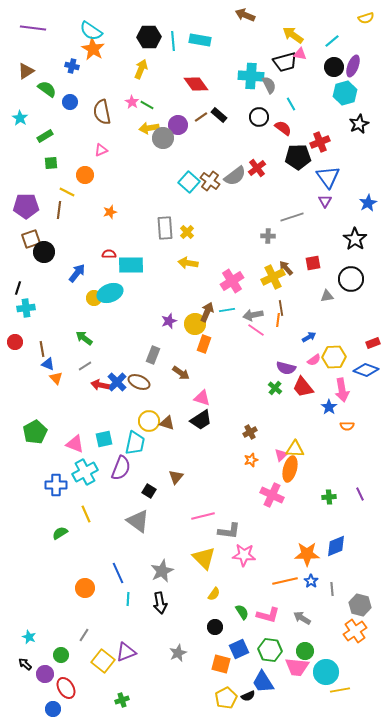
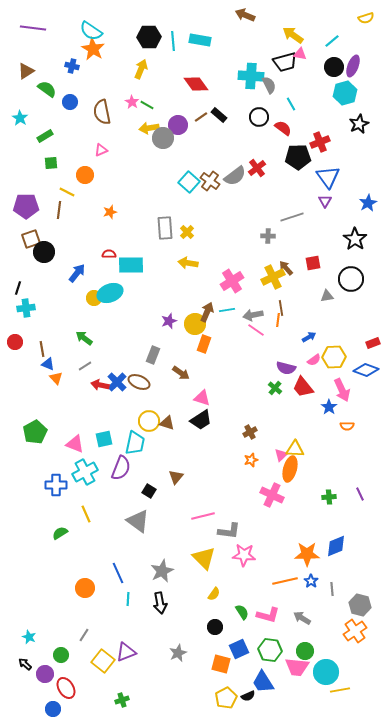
pink arrow at (342, 390): rotated 15 degrees counterclockwise
